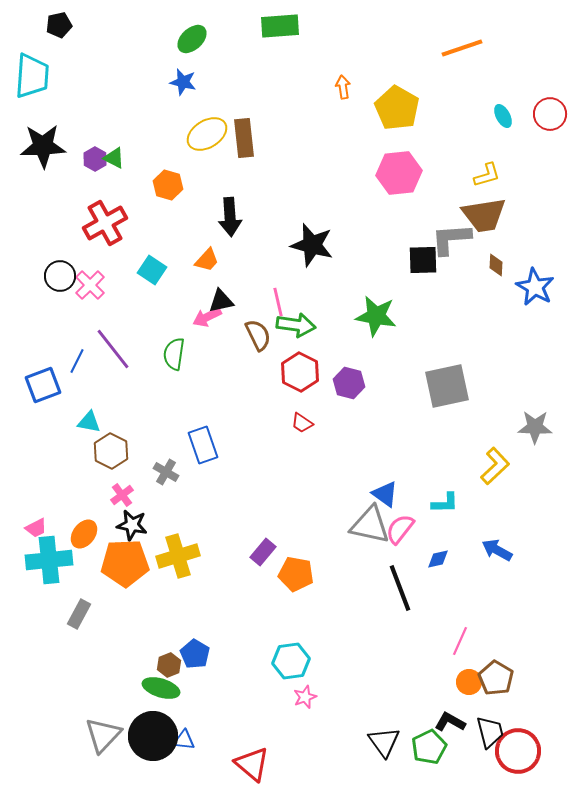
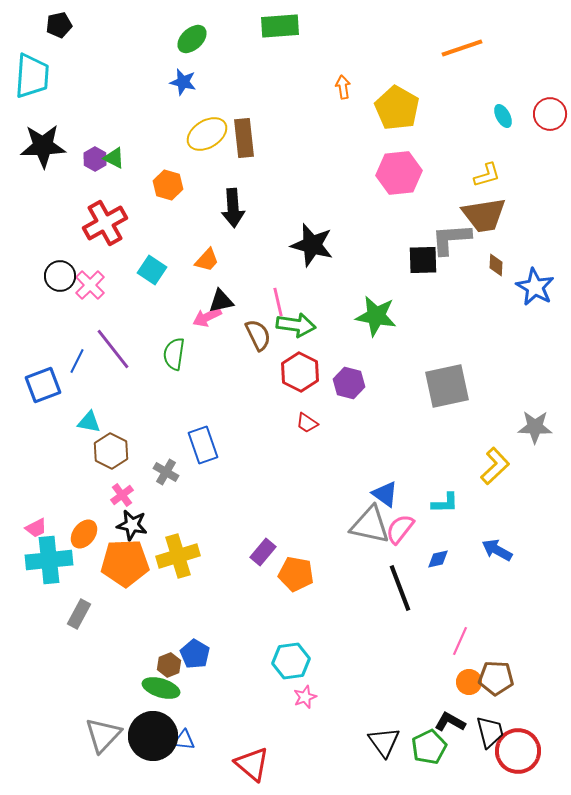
black arrow at (230, 217): moved 3 px right, 9 px up
red trapezoid at (302, 423): moved 5 px right
brown pentagon at (496, 678): rotated 28 degrees counterclockwise
